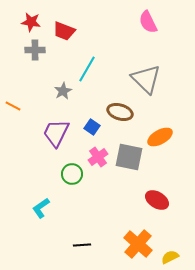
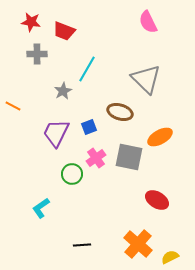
gray cross: moved 2 px right, 4 px down
blue square: moved 3 px left; rotated 35 degrees clockwise
pink cross: moved 2 px left, 1 px down
